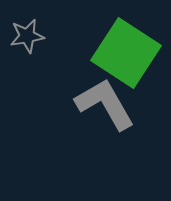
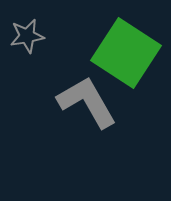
gray L-shape: moved 18 px left, 2 px up
